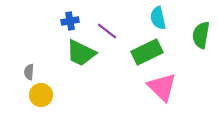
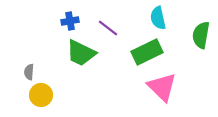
purple line: moved 1 px right, 3 px up
